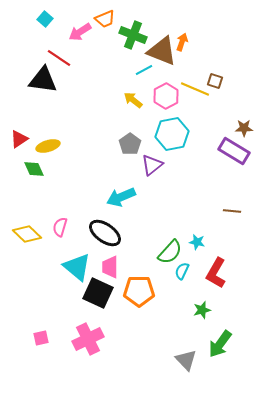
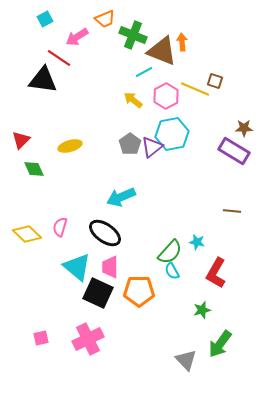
cyan square: rotated 21 degrees clockwise
pink arrow: moved 3 px left, 5 px down
orange arrow: rotated 24 degrees counterclockwise
cyan line: moved 2 px down
red triangle: moved 2 px right, 1 px down; rotated 12 degrees counterclockwise
yellow ellipse: moved 22 px right
purple triangle: moved 18 px up
cyan semicircle: moved 10 px left; rotated 54 degrees counterclockwise
